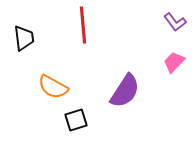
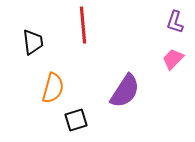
purple L-shape: rotated 55 degrees clockwise
black trapezoid: moved 9 px right, 4 px down
pink trapezoid: moved 1 px left, 3 px up
orange semicircle: moved 1 px down; rotated 104 degrees counterclockwise
